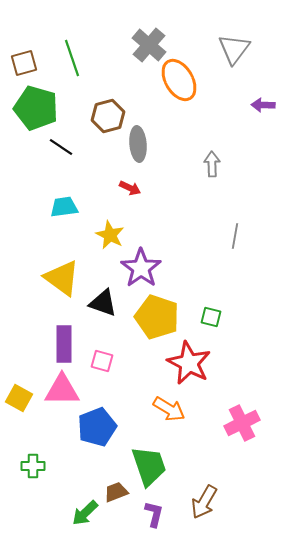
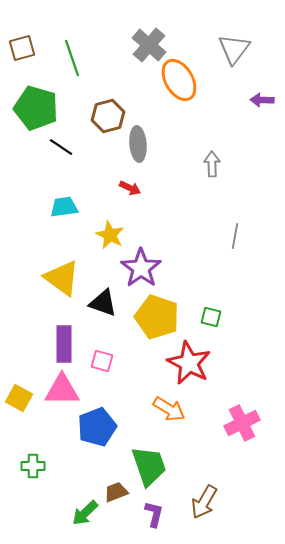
brown square: moved 2 px left, 15 px up
purple arrow: moved 1 px left, 5 px up
